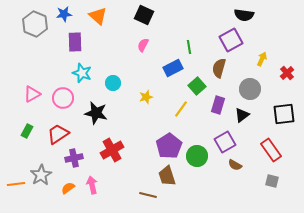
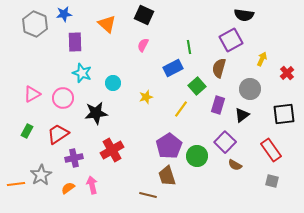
orange triangle at (98, 16): moved 9 px right, 8 px down
black star at (96, 113): rotated 20 degrees counterclockwise
purple square at (225, 142): rotated 15 degrees counterclockwise
